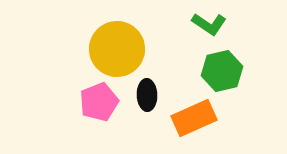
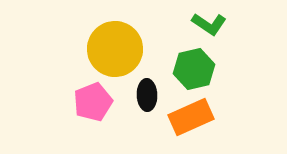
yellow circle: moved 2 px left
green hexagon: moved 28 px left, 2 px up
pink pentagon: moved 6 px left
orange rectangle: moved 3 px left, 1 px up
